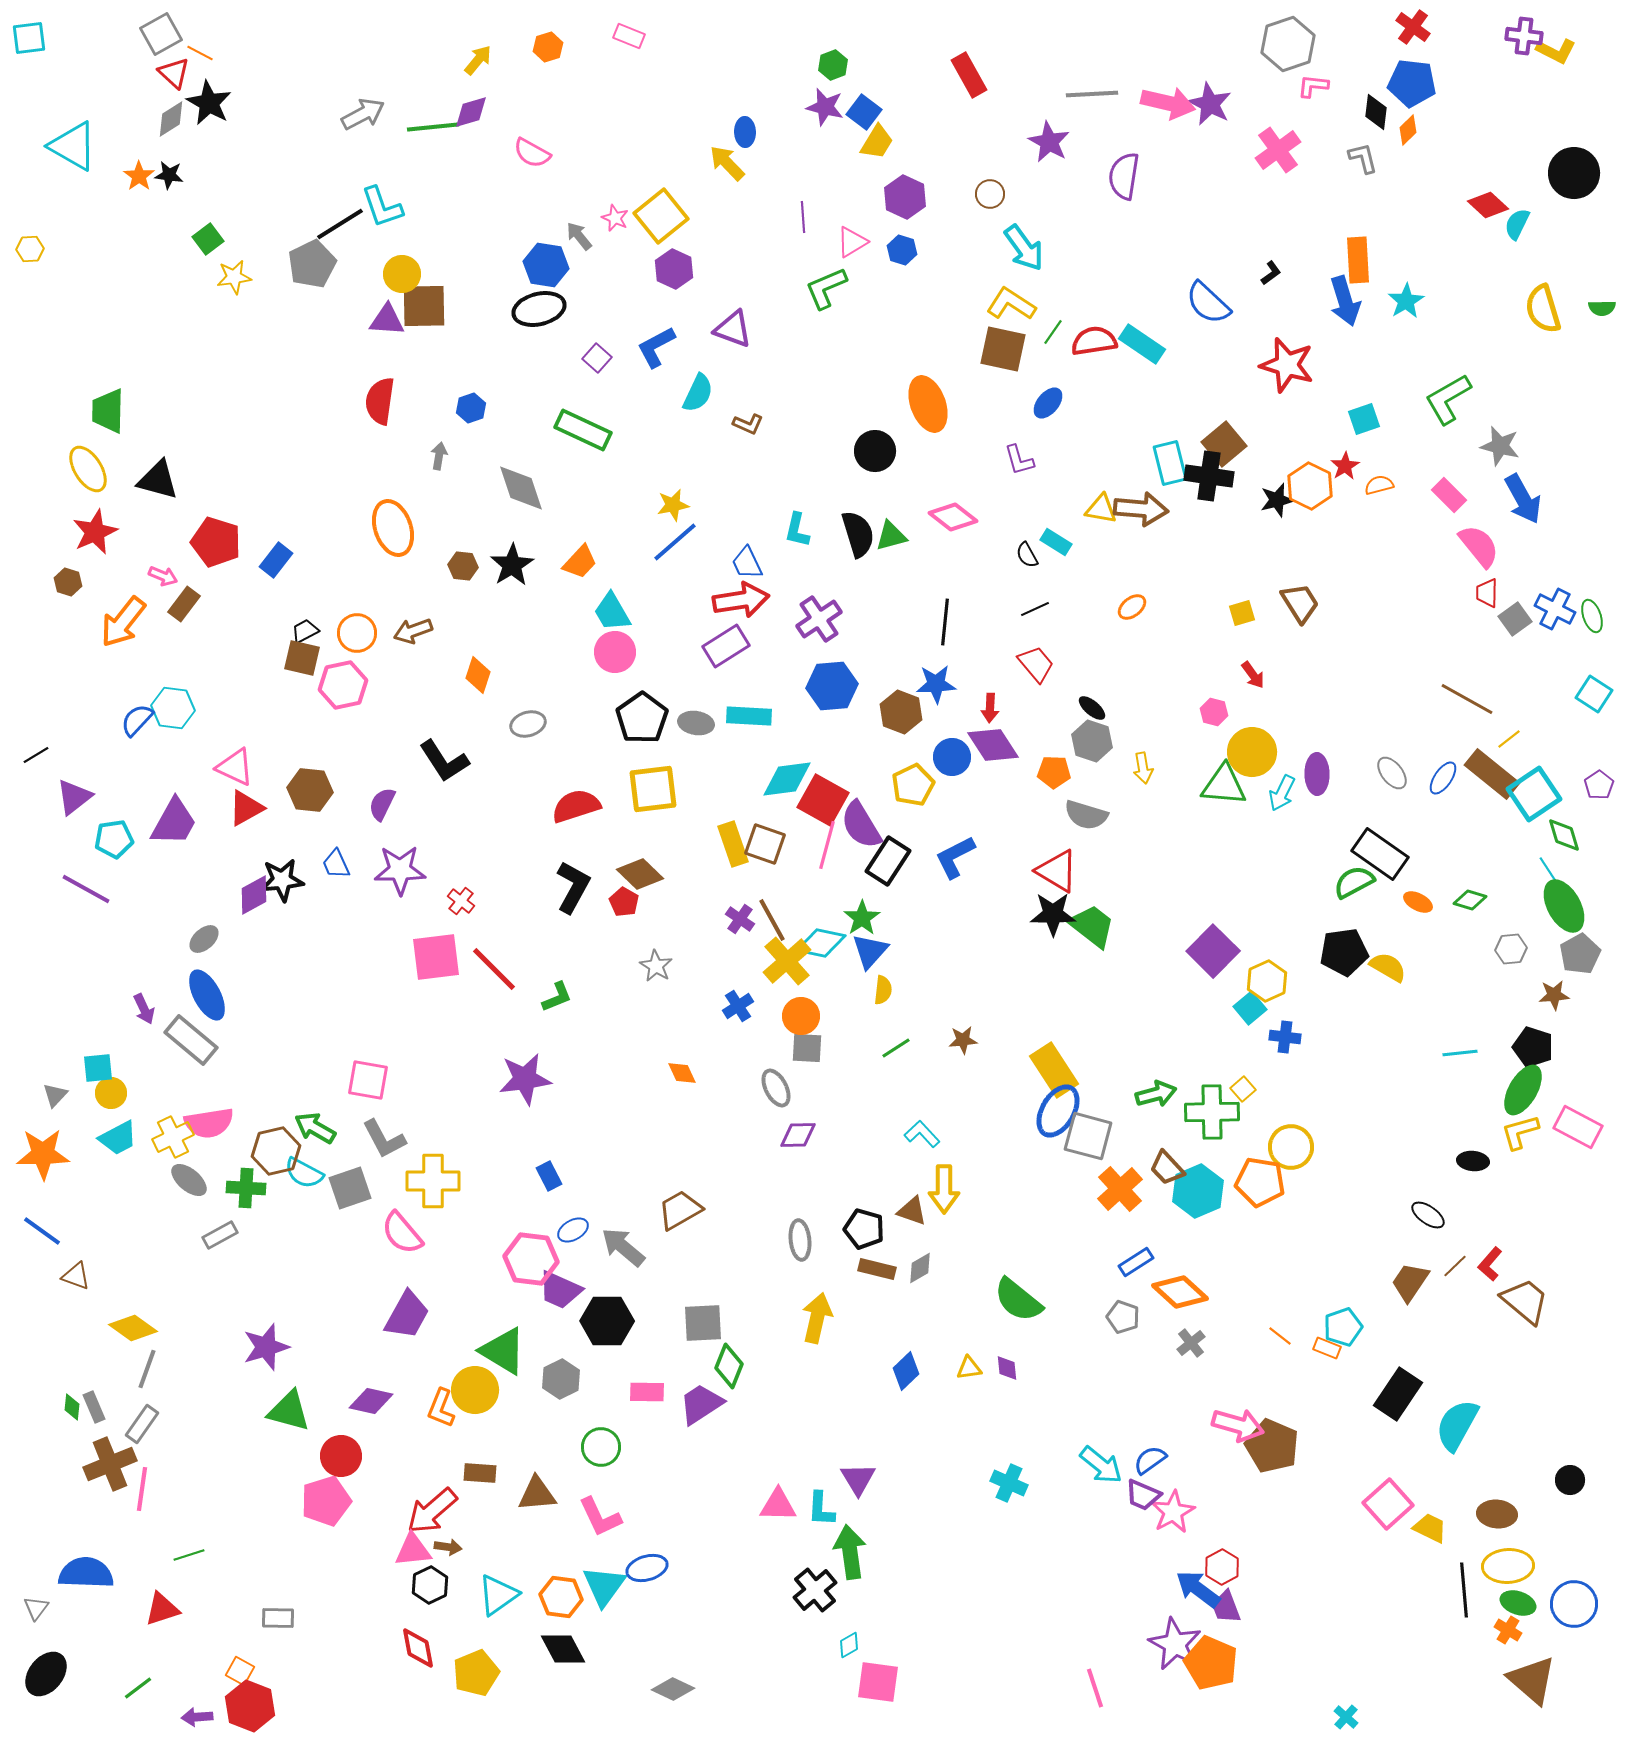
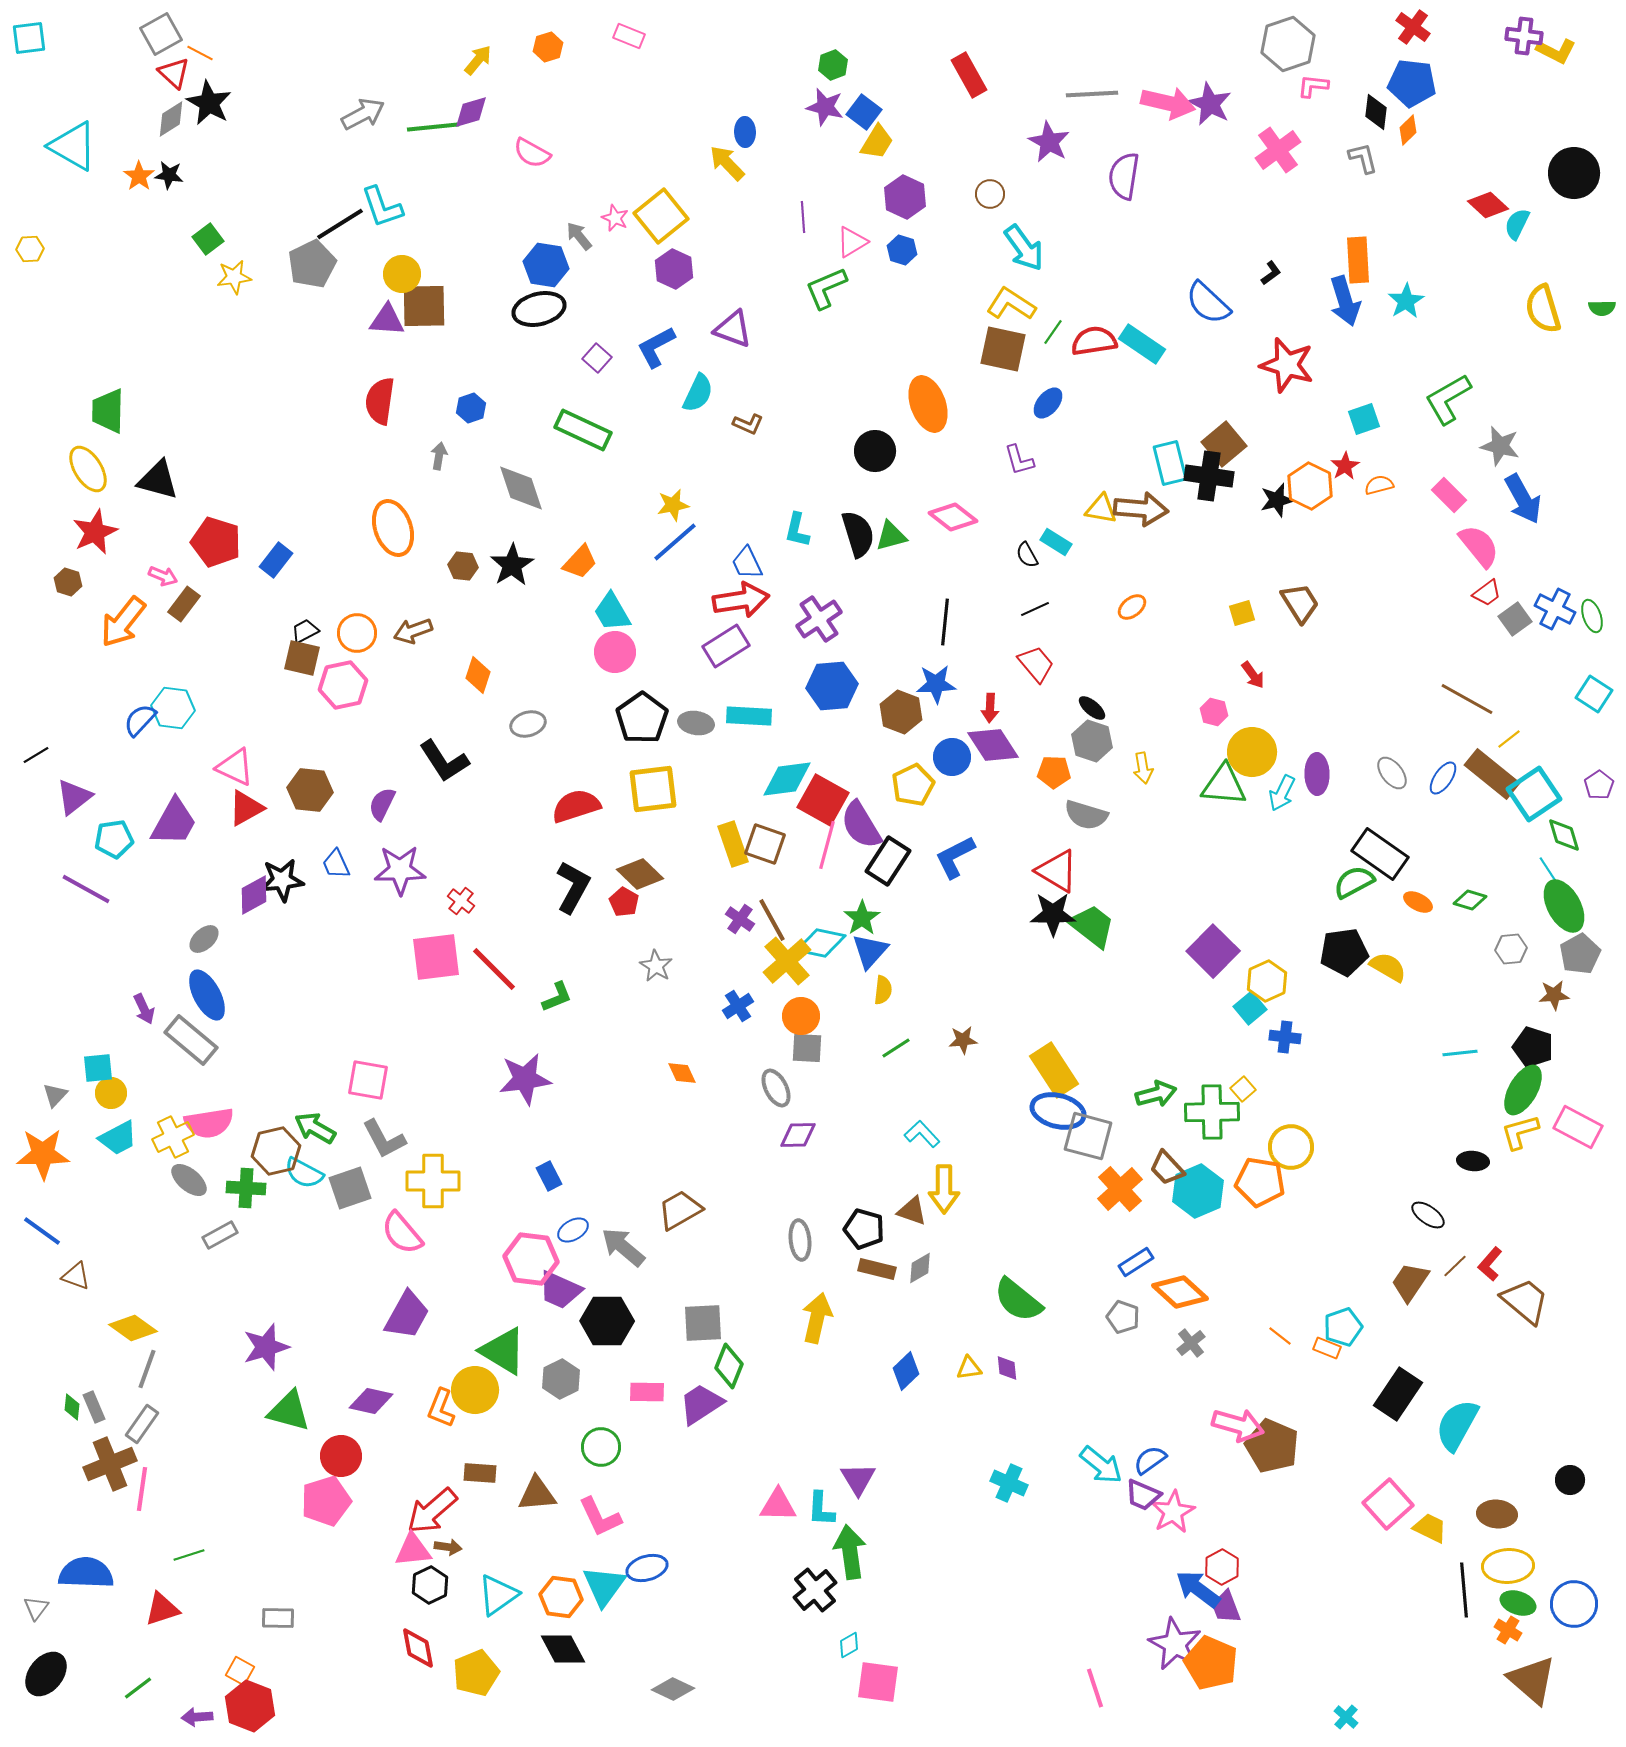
red trapezoid at (1487, 593): rotated 128 degrees counterclockwise
blue semicircle at (137, 720): moved 3 px right
blue ellipse at (1058, 1111): rotated 74 degrees clockwise
